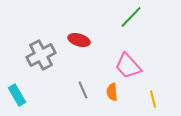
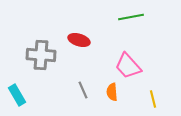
green line: rotated 35 degrees clockwise
gray cross: rotated 32 degrees clockwise
